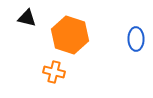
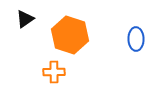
black triangle: moved 2 px left, 1 px down; rotated 48 degrees counterclockwise
orange cross: rotated 15 degrees counterclockwise
